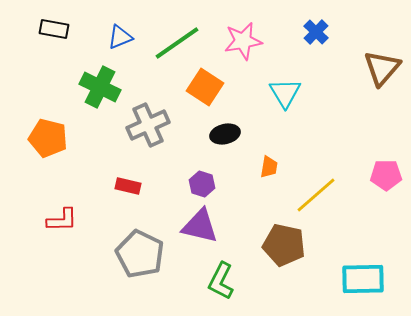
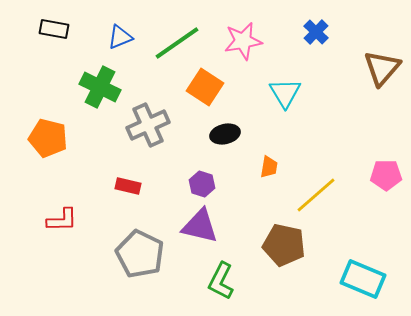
cyan rectangle: rotated 24 degrees clockwise
